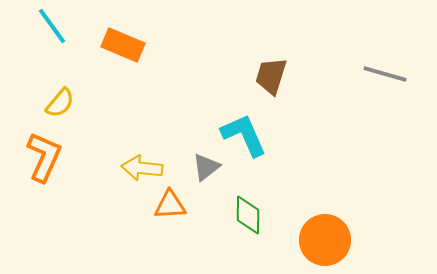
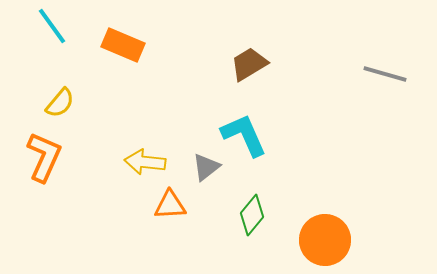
brown trapezoid: moved 22 px left, 12 px up; rotated 42 degrees clockwise
yellow arrow: moved 3 px right, 6 px up
green diamond: moved 4 px right; rotated 39 degrees clockwise
